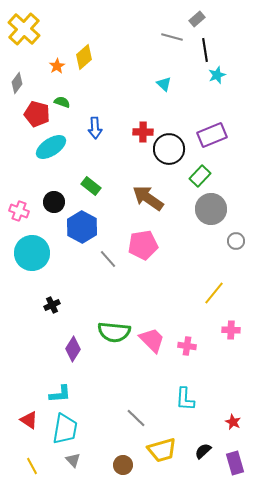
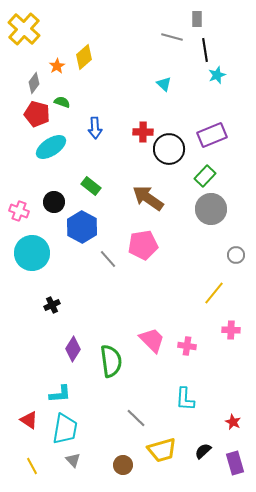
gray rectangle at (197, 19): rotated 49 degrees counterclockwise
gray diamond at (17, 83): moved 17 px right
green rectangle at (200, 176): moved 5 px right
gray circle at (236, 241): moved 14 px down
green semicircle at (114, 332): moved 3 px left, 29 px down; rotated 104 degrees counterclockwise
